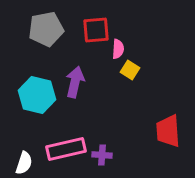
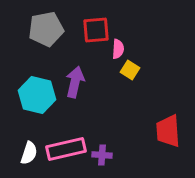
white semicircle: moved 5 px right, 10 px up
